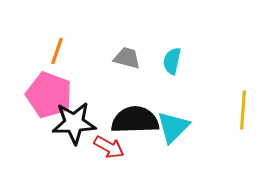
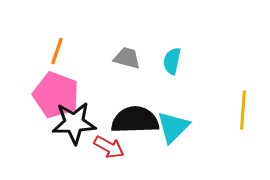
pink pentagon: moved 7 px right
